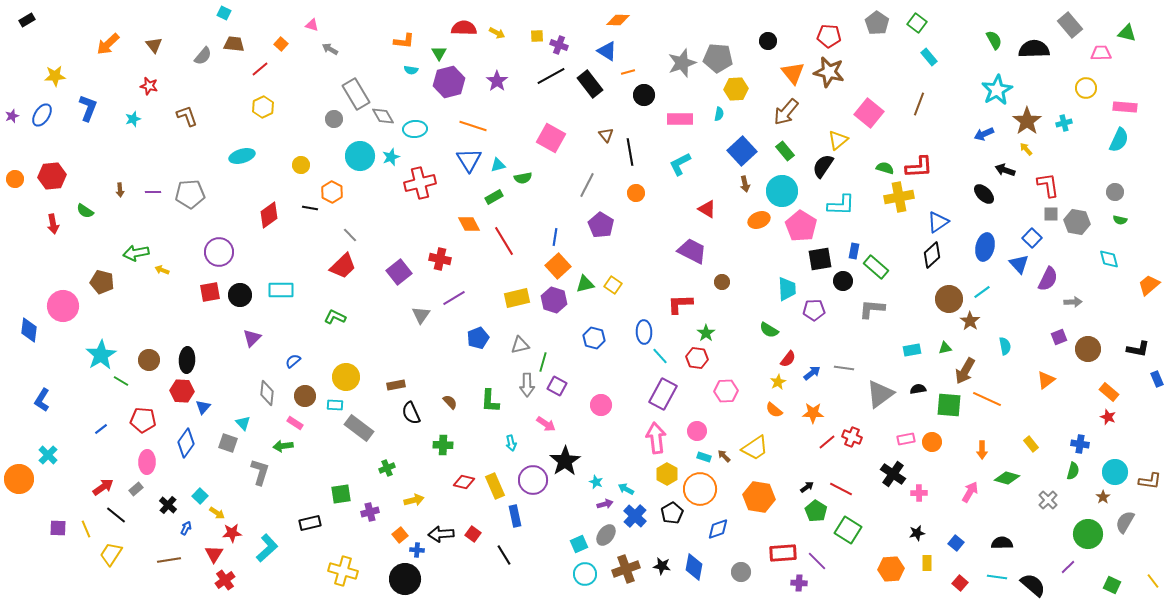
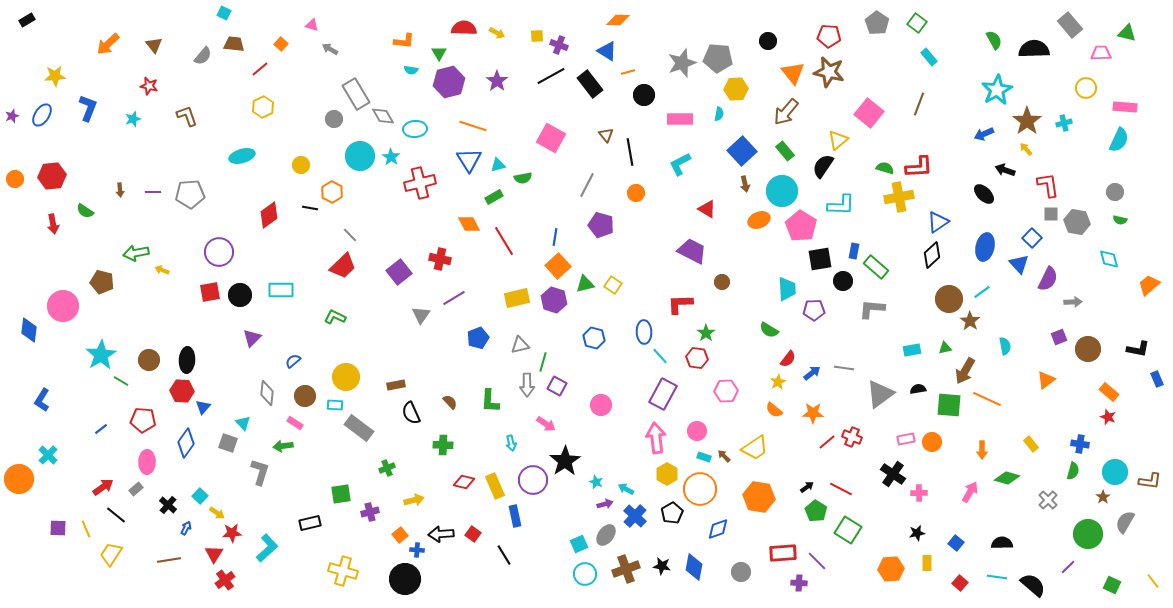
cyan star at (391, 157): rotated 18 degrees counterclockwise
purple pentagon at (601, 225): rotated 15 degrees counterclockwise
